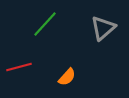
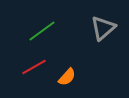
green line: moved 3 px left, 7 px down; rotated 12 degrees clockwise
red line: moved 15 px right; rotated 15 degrees counterclockwise
